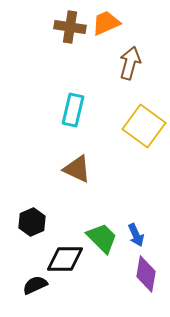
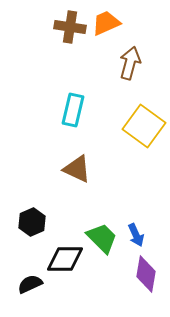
black semicircle: moved 5 px left, 1 px up
